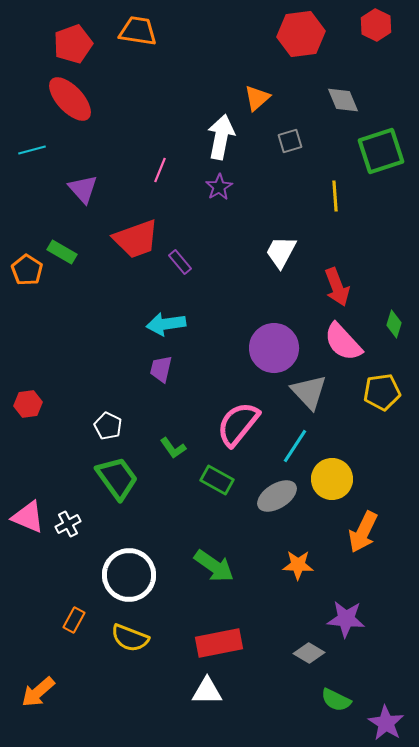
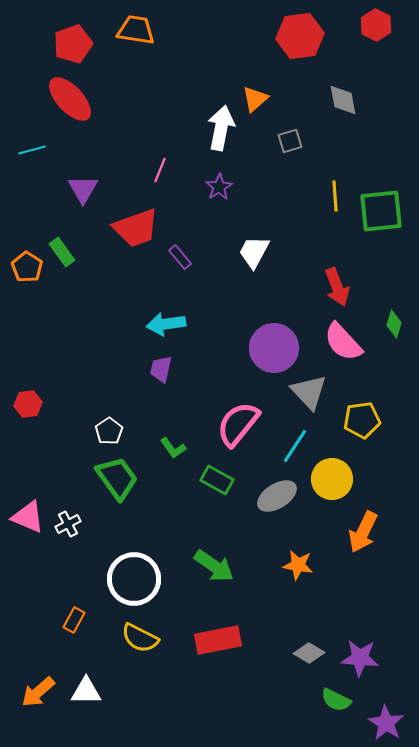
orange trapezoid at (138, 31): moved 2 px left, 1 px up
red hexagon at (301, 34): moved 1 px left, 2 px down
orange triangle at (257, 98): moved 2 px left, 1 px down
gray diamond at (343, 100): rotated 12 degrees clockwise
white arrow at (221, 137): moved 9 px up
green square at (381, 151): moved 60 px down; rotated 12 degrees clockwise
purple triangle at (83, 189): rotated 12 degrees clockwise
red trapezoid at (136, 239): moved 11 px up
green rectangle at (62, 252): rotated 24 degrees clockwise
white trapezoid at (281, 252): moved 27 px left
purple rectangle at (180, 262): moved 5 px up
orange pentagon at (27, 270): moved 3 px up
yellow pentagon at (382, 392): moved 20 px left, 28 px down
white pentagon at (108, 426): moved 1 px right, 5 px down; rotated 12 degrees clockwise
orange star at (298, 565): rotated 8 degrees clockwise
white circle at (129, 575): moved 5 px right, 4 px down
purple star at (346, 619): moved 14 px right, 39 px down
yellow semicircle at (130, 638): moved 10 px right; rotated 6 degrees clockwise
red rectangle at (219, 643): moved 1 px left, 3 px up
white triangle at (207, 691): moved 121 px left
